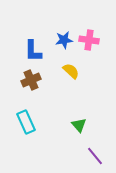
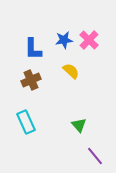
pink cross: rotated 36 degrees clockwise
blue L-shape: moved 2 px up
